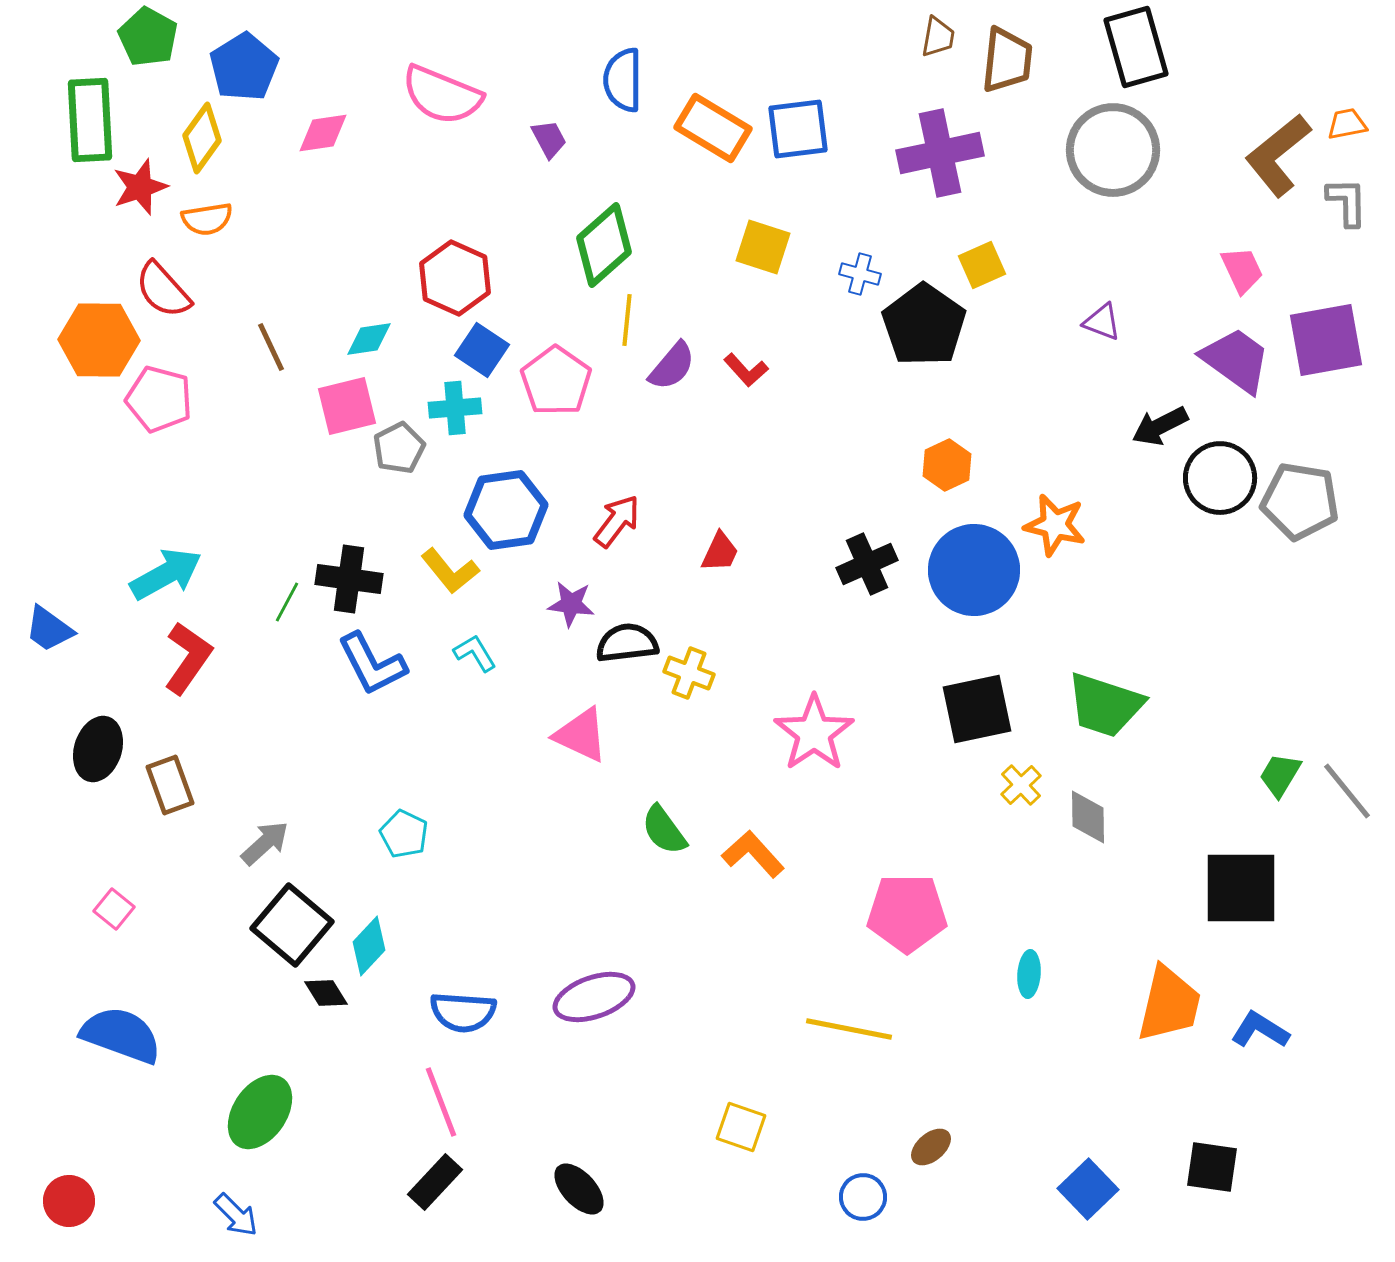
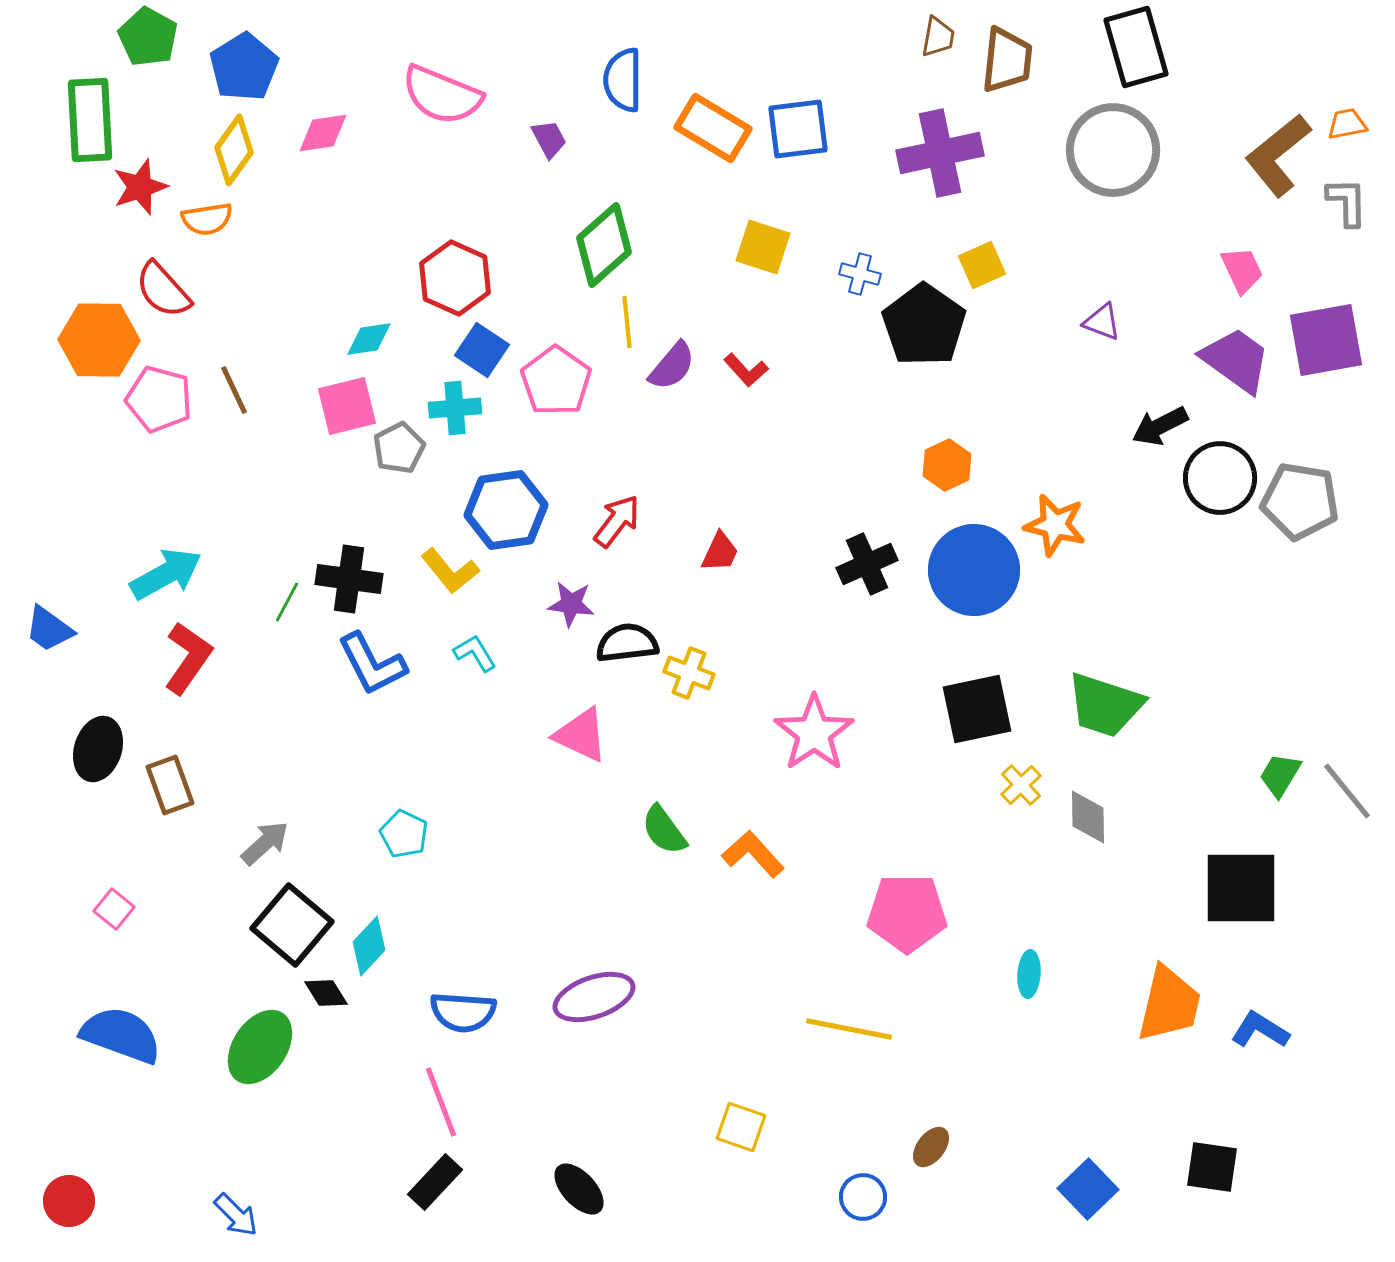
yellow diamond at (202, 138): moved 32 px right, 12 px down
yellow line at (627, 320): moved 2 px down; rotated 12 degrees counterclockwise
brown line at (271, 347): moved 37 px left, 43 px down
green ellipse at (260, 1112): moved 65 px up
brown ellipse at (931, 1147): rotated 12 degrees counterclockwise
